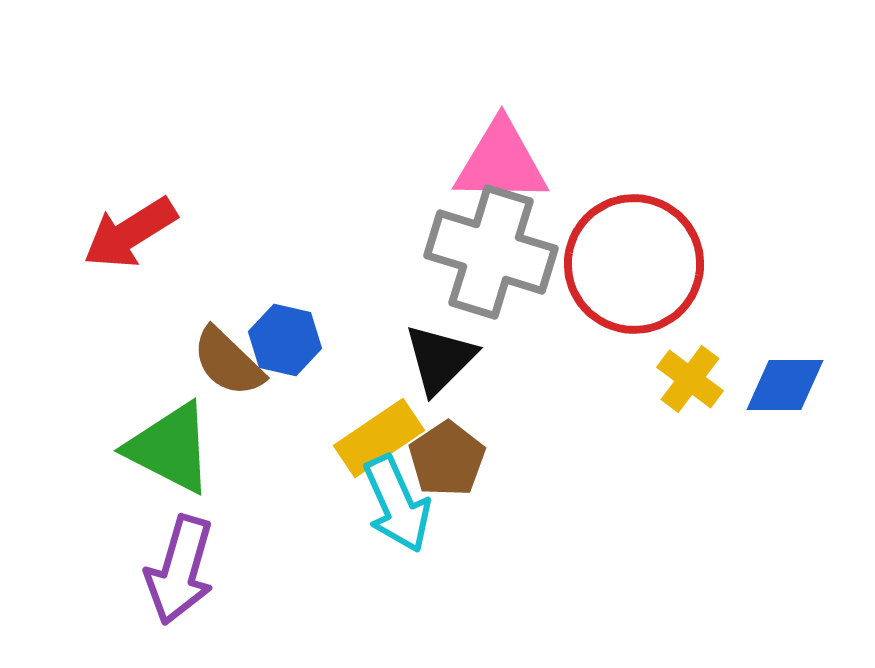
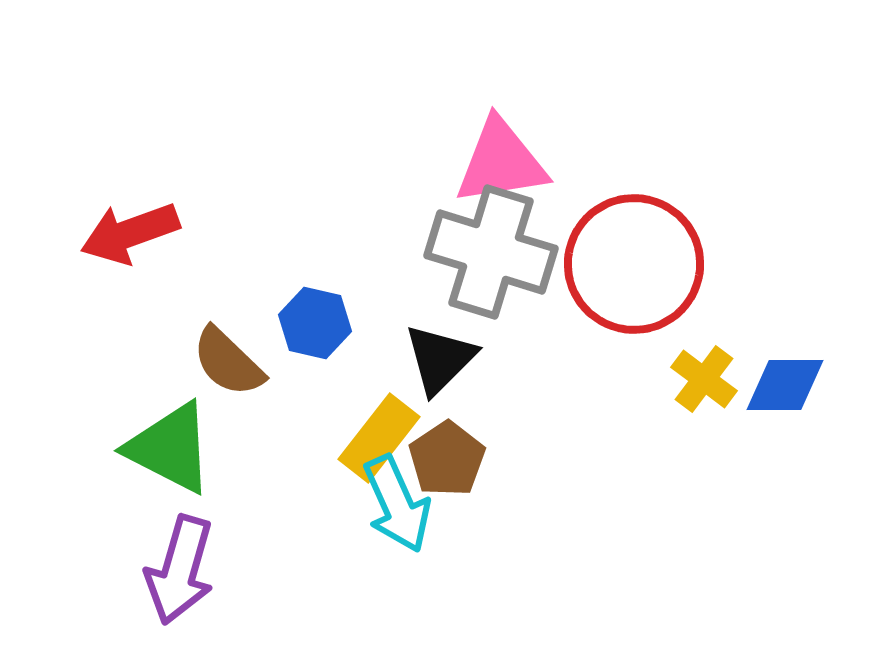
pink triangle: rotated 10 degrees counterclockwise
red arrow: rotated 12 degrees clockwise
blue hexagon: moved 30 px right, 17 px up
yellow cross: moved 14 px right
yellow rectangle: rotated 18 degrees counterclockwise
